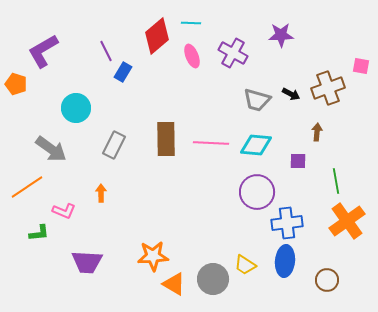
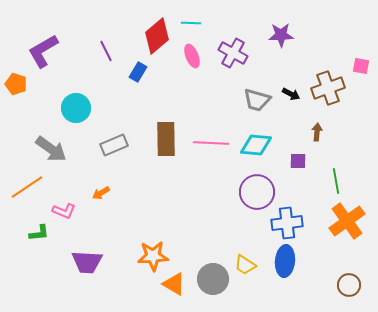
blue rectangle: moved 15 px right
gray rectangle: rotated 40 degrees clockwise
orange arrow: rotated 120 degrees counterclockwise
brown circle: moved 22 px right, 5 px down
